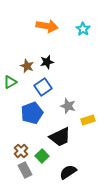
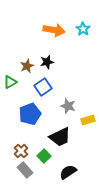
orange arrow: moved 7 px right, 4 px down
brown star: rotated 24 degrees clockwise
blue pentagon: moved 2 px left, 1 px down
green square: moved 2 px right
gray rectangle: rotated 14 degrees counterclockwise
